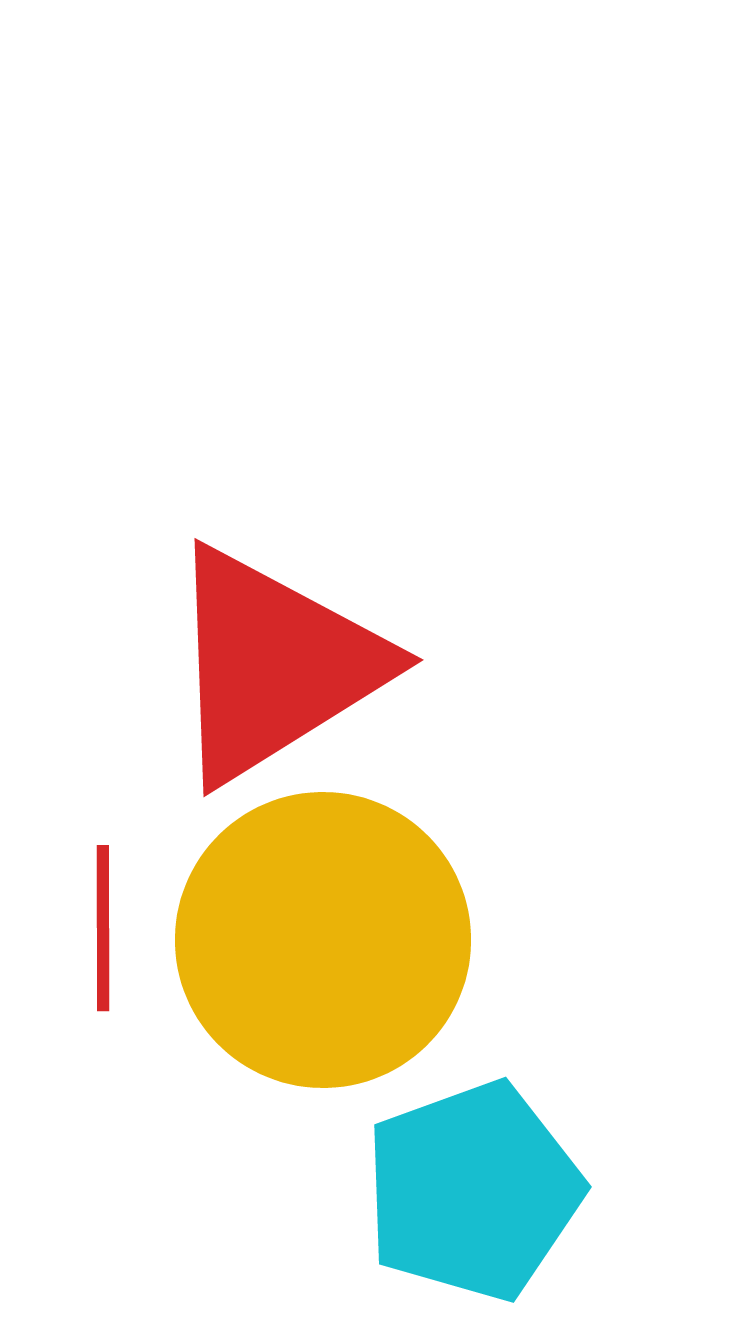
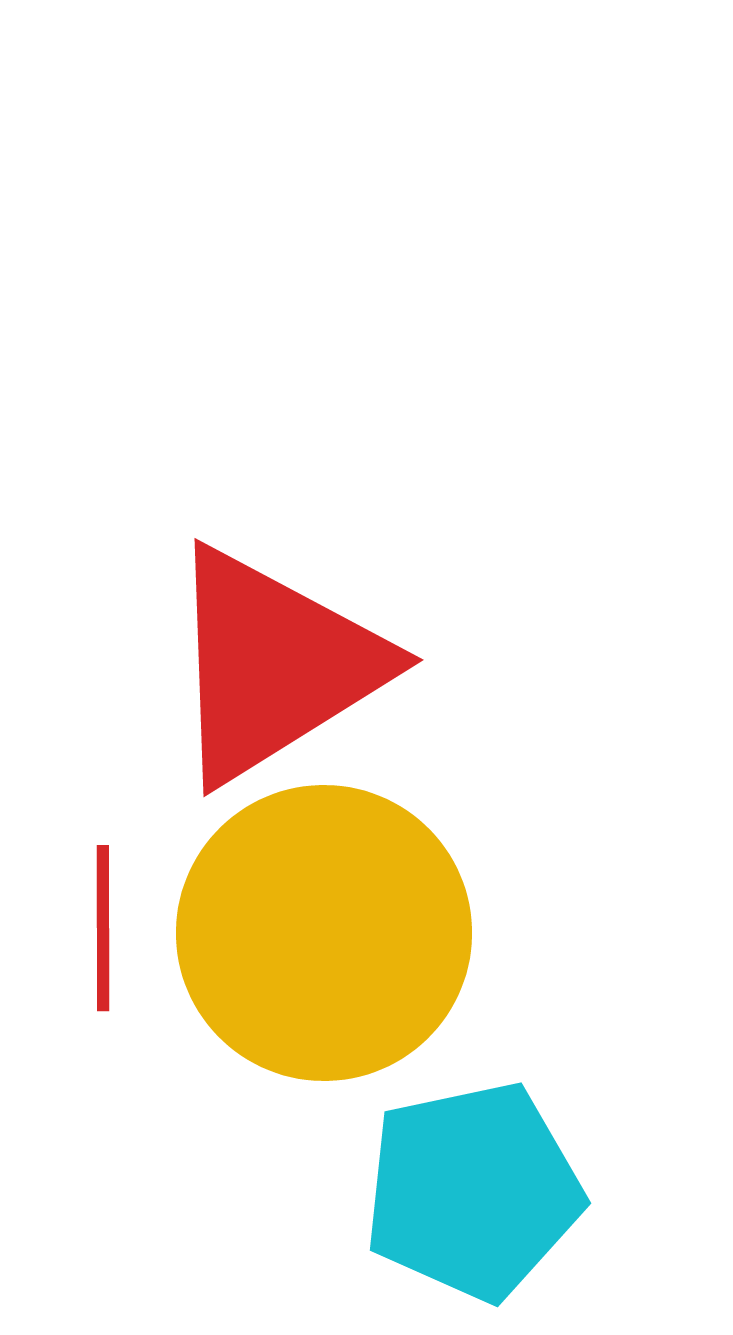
yellow circle: moved 1 px right, 7 px up
cyan pentagon: rotated 8 degrees clockwise
